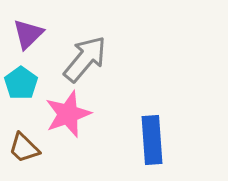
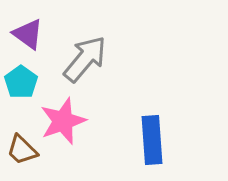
purple triangle: rotated 40 degrees counterclockwise
cyan pentagon: moved 1 px up
pink star: moved 5 px left, 7 px down
brown trapezoid: moved 2 px left, 2 px down
